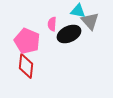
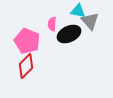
red diamond: rotated 40 degrees clockwise
